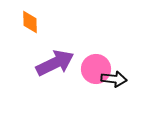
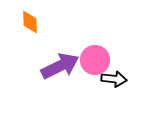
purple arrow: moved 5 px right, 3 px down
pink circle: moved 1 px left, 9 px up
